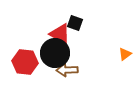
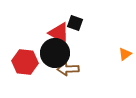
red triangle: moved 1 px left, 1 px up
brown arrow: moved 1 px right, 1 px up
